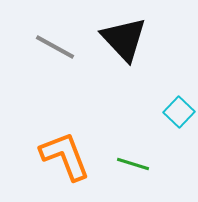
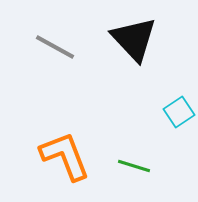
black triangle: moved 10 px right
cyan square: rotated 12 degrees clockwise
green line: moved 1 px right, 2 px down
